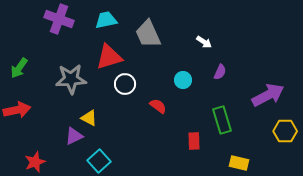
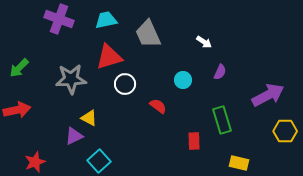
green arrow: rotated 10 degrees clockwise
